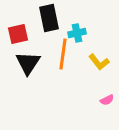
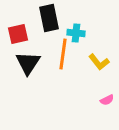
cyan cross: moved 1 px left; rotated 18 degrees clockwise
